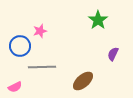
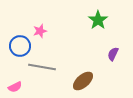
gray line: rotated 12 degrees clockwise
